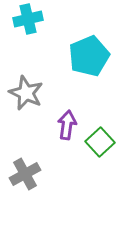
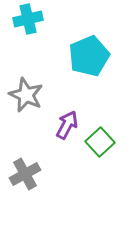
gray star: moved 2 px down
purple arrow: rotated 20 degrees clockwise
